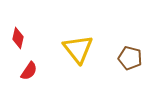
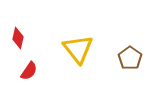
brown pentagon: rotated 20 degrees clockwise
